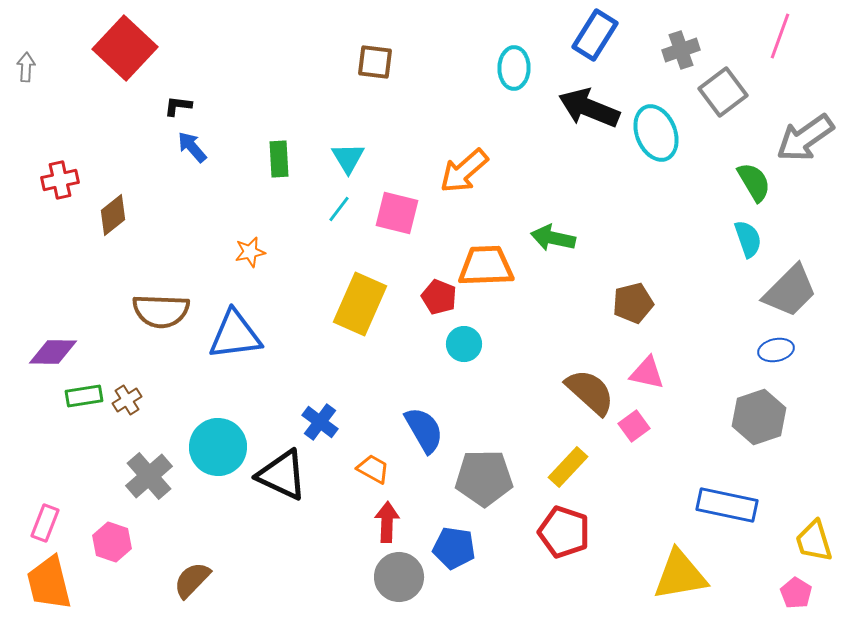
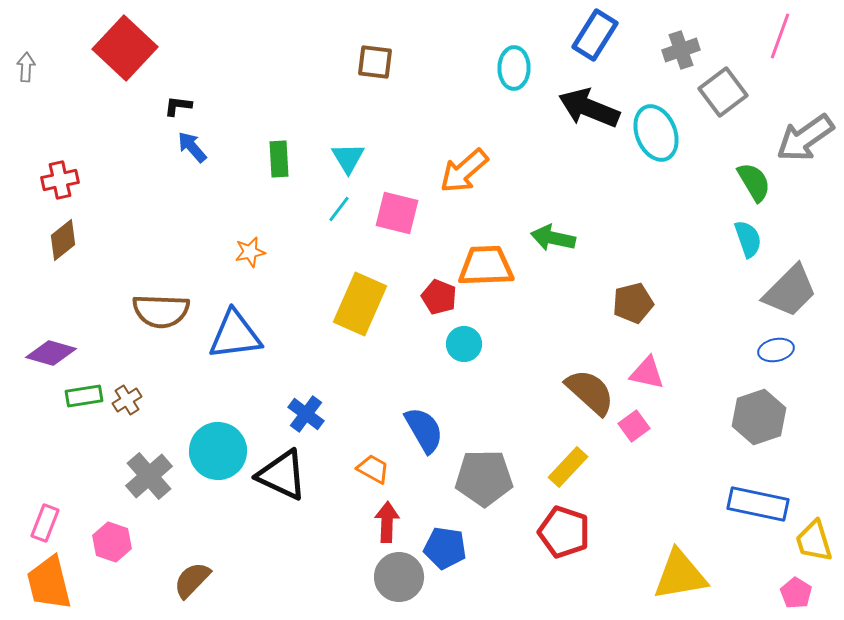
brown diamond at (113, 215): moved 50 px left, 25 px down
purple diamond at (53, 352): moved 2 px left, 1 px down; rotated 15 degrees clockwise
blue cross at (320, 422): moved 14 px left, 8 px up
cyan circle at (218, 447): moved 4 px down
blue rectangle at (727, 505): moved 31 px right, 1 px up
blue pentagon at (454, 548): moved 9 px left
